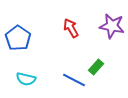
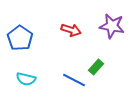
red arrow: moved 2 px down; rotated 138 degrees clockwise
blue pentagon: moved 2 px right
